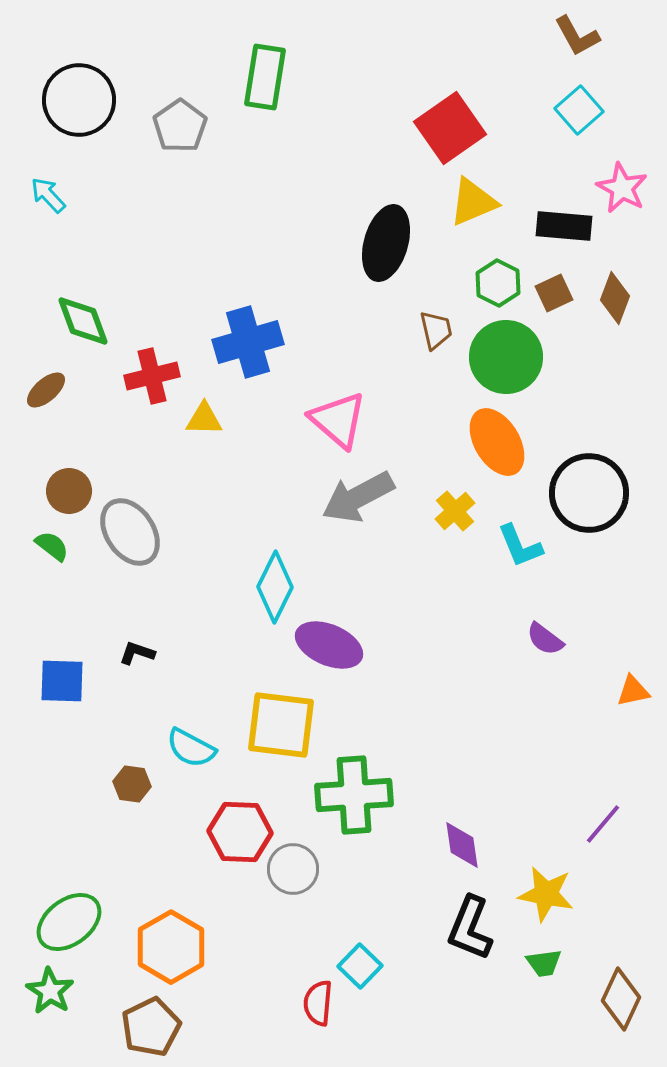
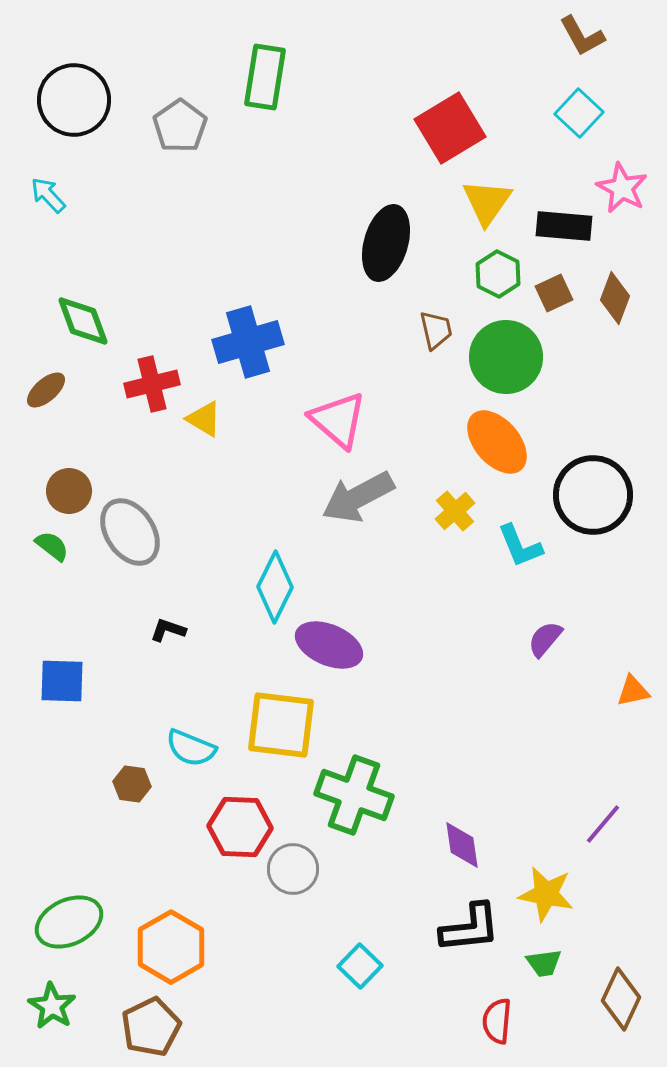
brown L-shape at (577, 36): moved 5 px right
black circle at (79, 100): moved 5 px left
cyan square at (579, 110): moved 3 px down; rotated 6 degrees counterclockwise
red square at (450, 128): rotated 4 degrees clockwise
yellow triangle at (473, 202): moved 14 px right; rotated 32 degrees counterclockwise
green hexagon at (498, 283): moved 9 px up
red cross at (152, 376): moved 8 px down
yellow triangle at (204, 419): rotated 30 degrees clockwise
orange ellipse at (497, 442): rotated 10 degrees counterclockwise
black circle at (589, 493): moved 4 px right, 2 px down
purple semicircle at (545, 639): rotated 93 degrees clockwise
black L-shape at (137, 653): moved 31 px right, 23 px up
cyan semicircle at (191, 748): rotated 6 degrees counterclockwise
green cross at (354, 795): rotated 24 degrees clockwise
red hexagon at (240, 832): moved 5 px up
green ellipse at (69, 922): rotated 12 degrees clockwise
black L-shape at (470, 928): rotated 118 degrees counterclockwise
green star at (50, 991): moved 2 px right, 15 px down
red semicircle at (318, 1003): moved 179 px right, 18 px down
